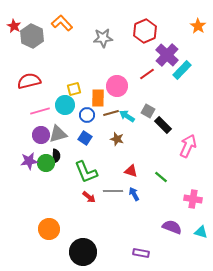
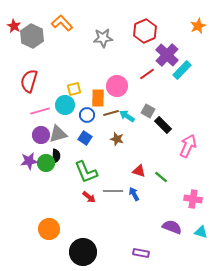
orange star: rotated 14 degrees clockwise
red semicircle: rotated 60 degrees counterclockwise
red triangle: moved 8 px right
